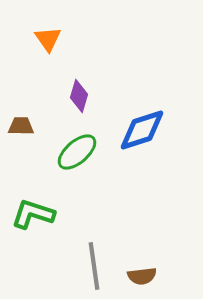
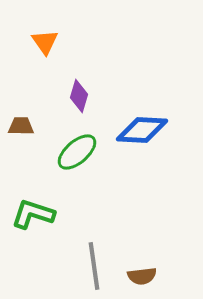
orange triangle: moved 3 px left, 3 px down
blue diamond: rotated 21 degrees clockwise
